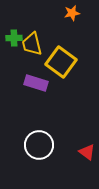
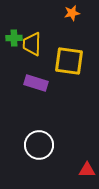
yellow trapezoid: rotated 15 degrees clockwise
yellow square: moved 8 px right, 1 px up; rotated 28 degrees counterclockwise
red triangle: moved 18 px down; rotated 36 degrees counterclockwise
